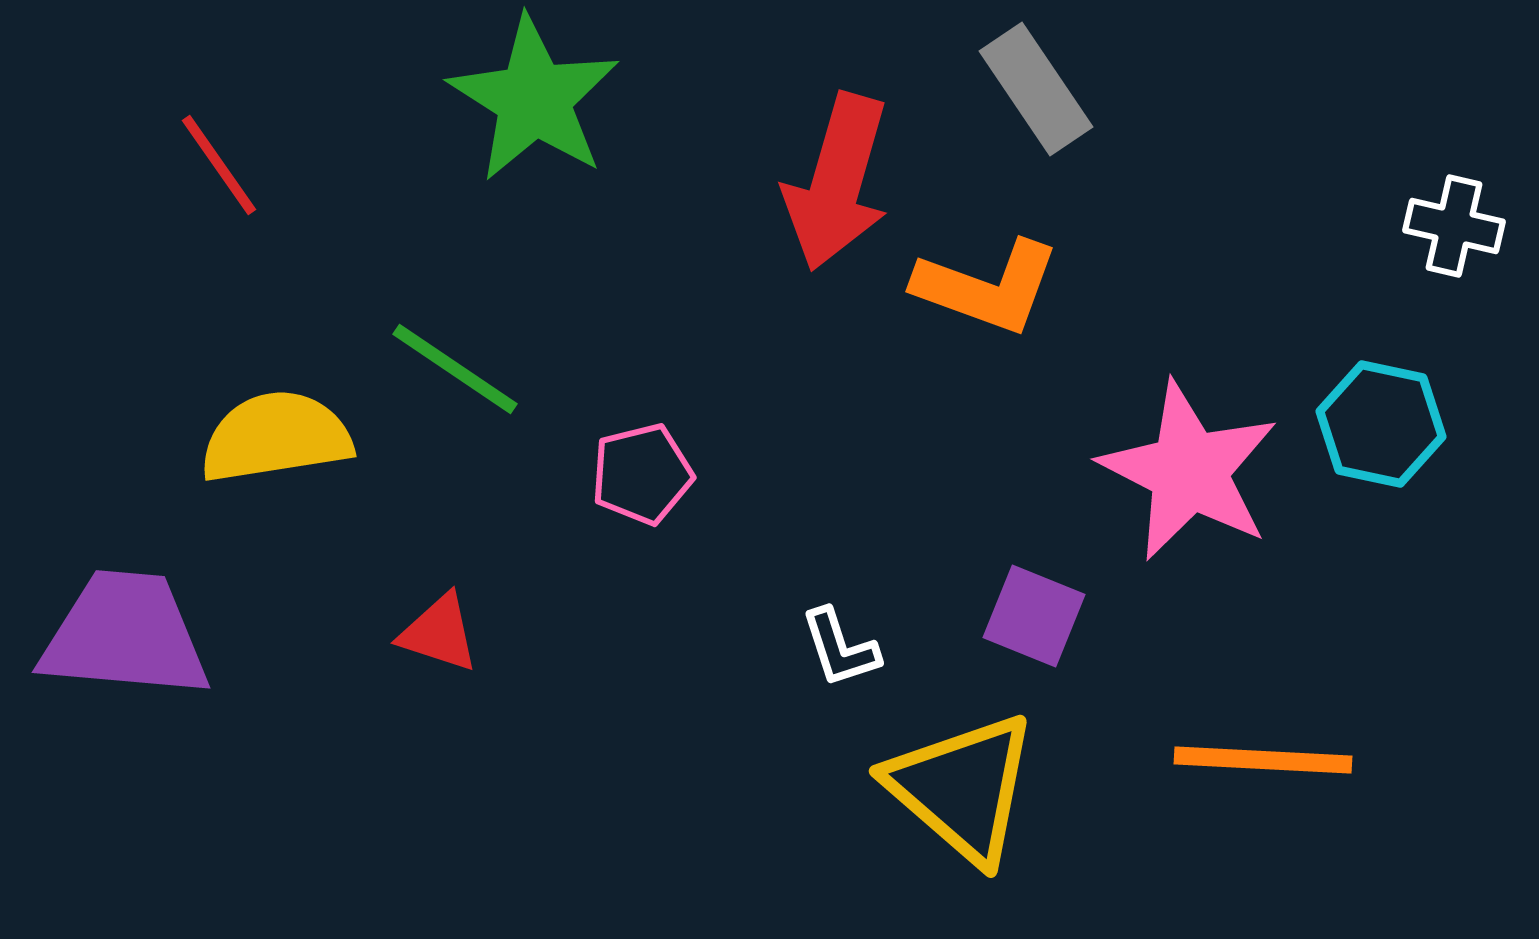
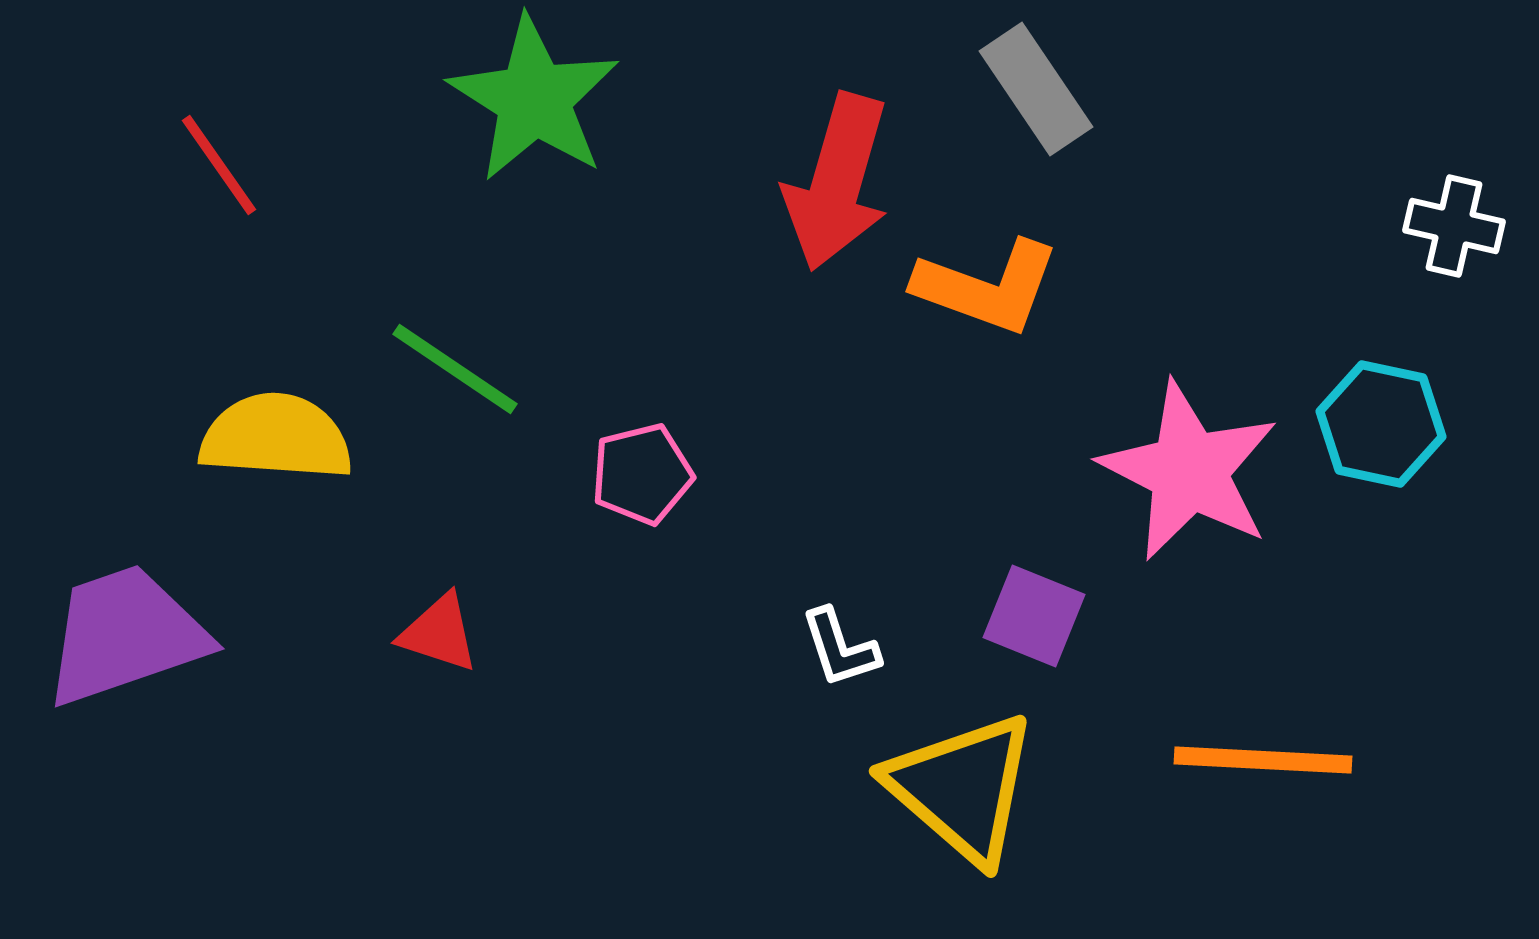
yellow semicircle: rotated 13 degrees clockwise
purple trapezoid: rotated 24 degrees counterclockwise
